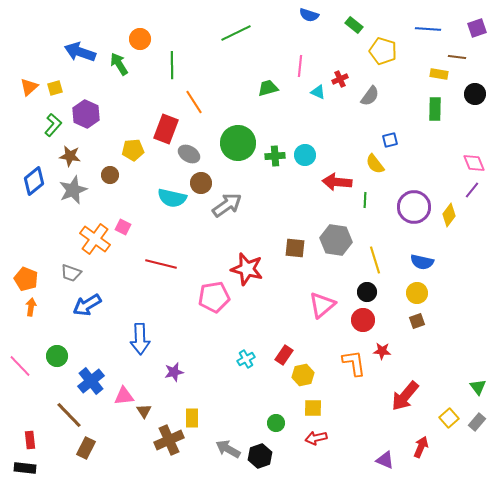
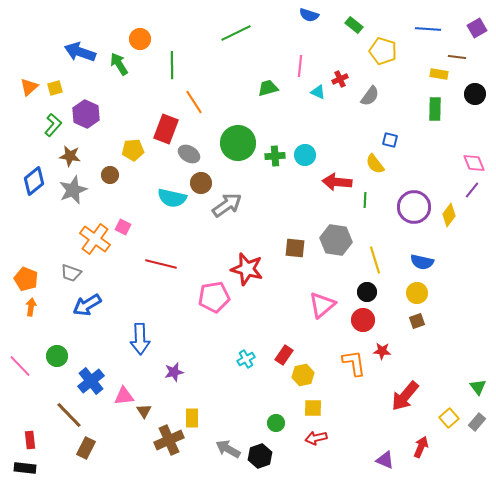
purple square at (477, 28): rotated 12 degrees counterclockwise
blue square at (390, 140): rotated 28 degrees clockwise
